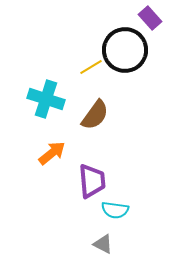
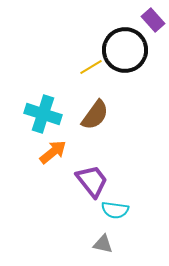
purple rectangle: moved 3 px right, 2 px down
cyan cross: moved 3 px left, 15 px down
orange arrow: moved 1 px right, 1 px up
purple trapezoid: rotated 33 degrees counterclockwise
gray triangle: rotated 15 degrees counterclockwise
